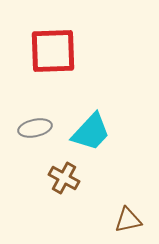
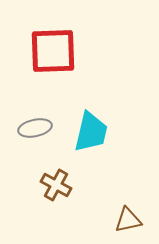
cyan trapezoid: rotated 30 degrees counterclockwise
brown cross: moved 8 px left, 7 px down
